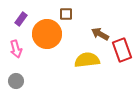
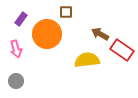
brown square: moved 2 px up
red rectangle: rotated 35 degrees counterclockwise
